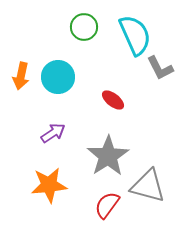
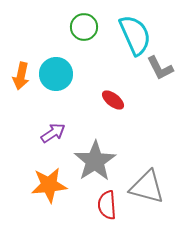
cyan circle: moved 2 px left, 3 px up
gray star: moved 13 px left, 5 px down
gray triangle: moved 1 px left, 1 px down
red semicircle: rotated 40 degrees counterclockwise
